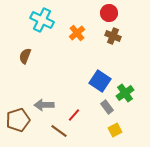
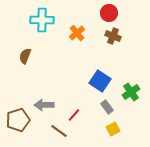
cyan cross: rotated 25 degrees counterclockwise
green cross: moved 6 px right, 1 px up
yellow square: moved 2 px left, 1 px up
